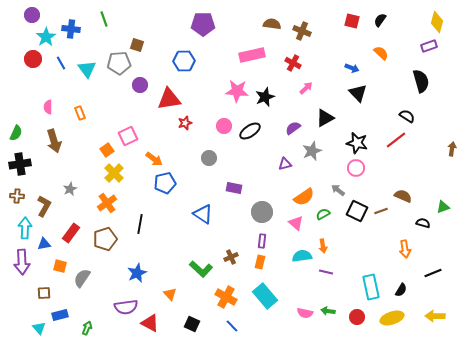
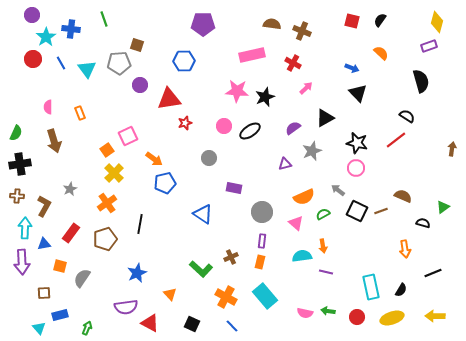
orange semicircle at (304, 197): rotated 10 degrees clockwise
green triangle at (443, 207): rotated 16 degrees counterclockwise
